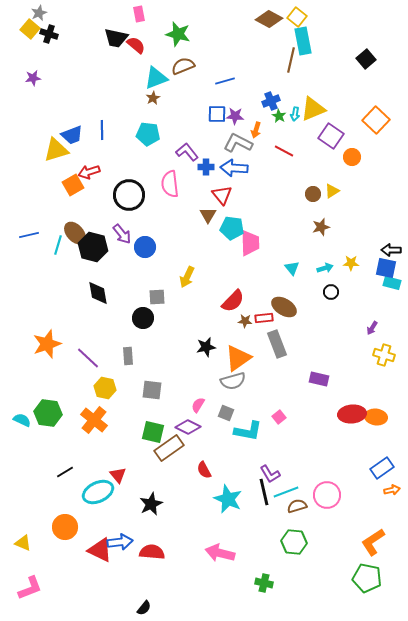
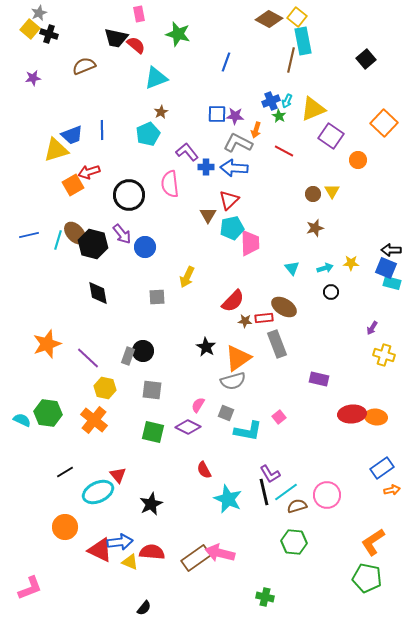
brown semicircle at (183, 66): moved 99 px left
blue line at (225, 81): moved 1 px right, 19 px up; rotated 54 degrees counterclockwise
brown star at (153, 98): moved 8 px right, 14 px down
cyan arrow at (295, 114): moved 8 px left, 13 px up; rotated 16 degrees clockwise
orange square at (376, 120): moved 8 px right, 3 px down
cyan pentagon at (148, 134): rotated 30 degrees counterclockwise
orange circle at (352, 157): moved 6 px right, 3 px down
yellow triangle at (332, 191): rotated 28 degrees counterclockwise
red triangle at (222, 195): moved 7 px right, 5 px down; rotated 25 degrees clockwise
brown star at (321, 227): moved 6 px left, 1 px down
cyan pentagon at (232, 228): rotated 20 degrees counterclockwise
cyan line at (58, 245): moved 5 px up
black hexagon at (93, 247): moved 3 px up
blue square at (386, 268): rotated 10 degrees clockwise
black circle at (143, 318): moved 33 px down
black star at (206, 347): rotated 30 degrees counterclockwise
gray rectangle at (128, 356): rotated 24 degrees clockwise
brown rectangle at (169, 448): moved 27 px right, 110 px down
cyan line at (286, 492): rotated 15 degrees counterclockwise
yellow triangle at (23, 543): moved 107 px right, 19 px down
green cross at (264, 583): moved 1 px right, 14 px down
